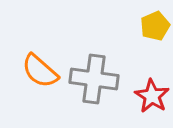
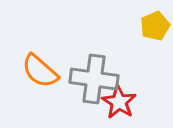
red star: moved 33 px left, 6 px down
